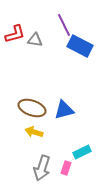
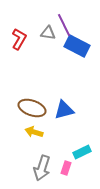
red L-shape: moved 4 px right, 5 px down; rotated 45 degrees counterclockwise
gray triangle: moved 13 px right, 7 px up
blue rectangle: moved 3 px left
